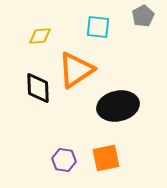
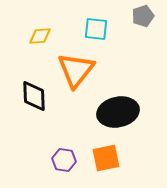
gray pentagon: rotated 10 degrees clockwise
cyan square: moved 2 px left, 2 px down
orange triangle: rotated 18 degrees counterclockwise
black diamond: moved 4 px left, 8 px down
black ellipse: moved 6 px down
